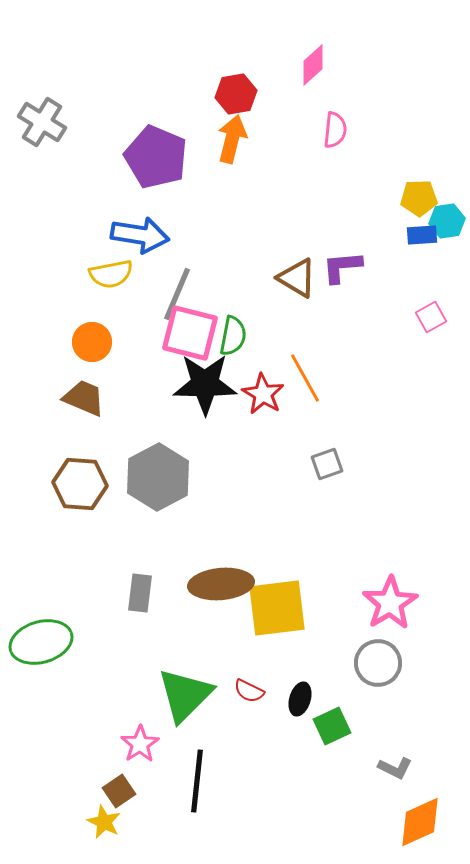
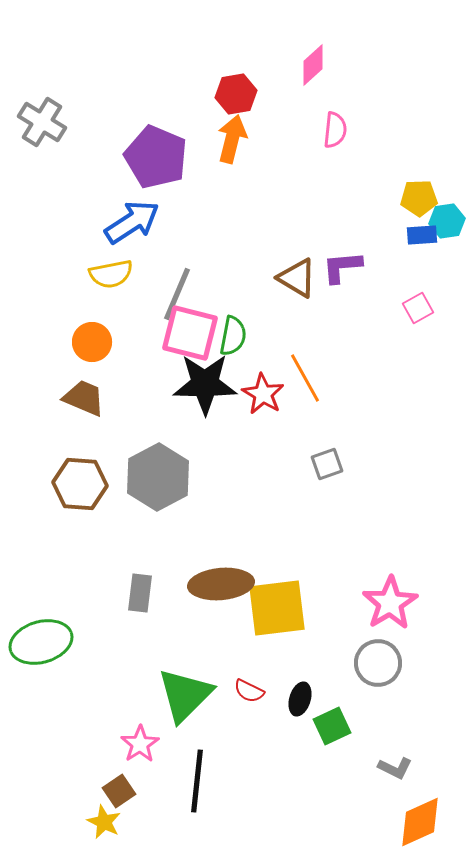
blue arrow at (140, 235): moved 8 px left, 13 px up; rotated 42 degrees counterclockwise
pink square at (431, 317): moved 13 px left, 9 px up
